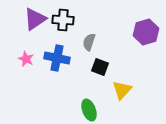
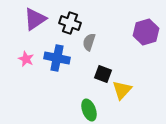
black cross: moved 7 px right, 3 px down; rotated 15 degrees clockwise
black square: moved 3 px right, 7 px down
